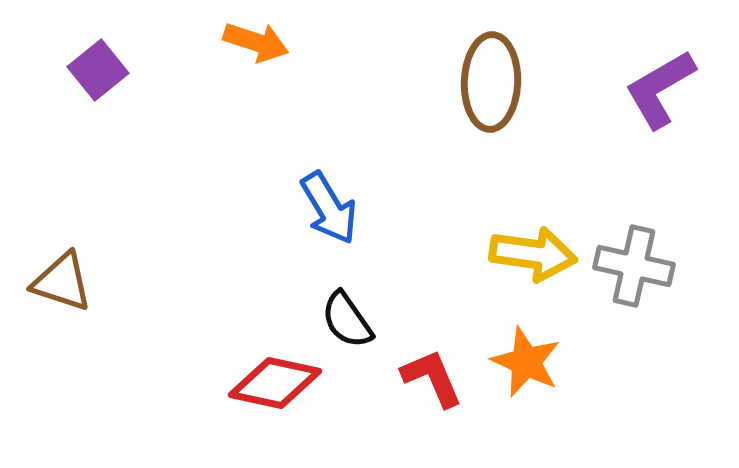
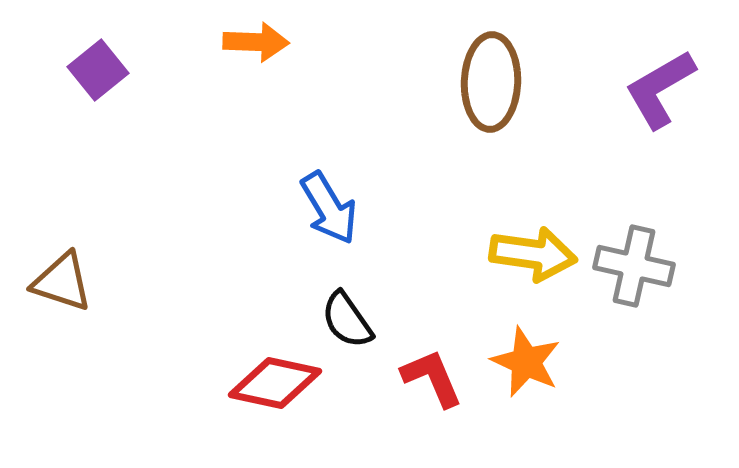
orange arrow: rotated 16 degrees counterclockwise
